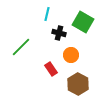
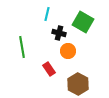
green line: moved 1 px right; rotated 55 degrees counterclockwise
orange circle: moved 3 px left, 4 px up
red rectangle: moved 2 px left
